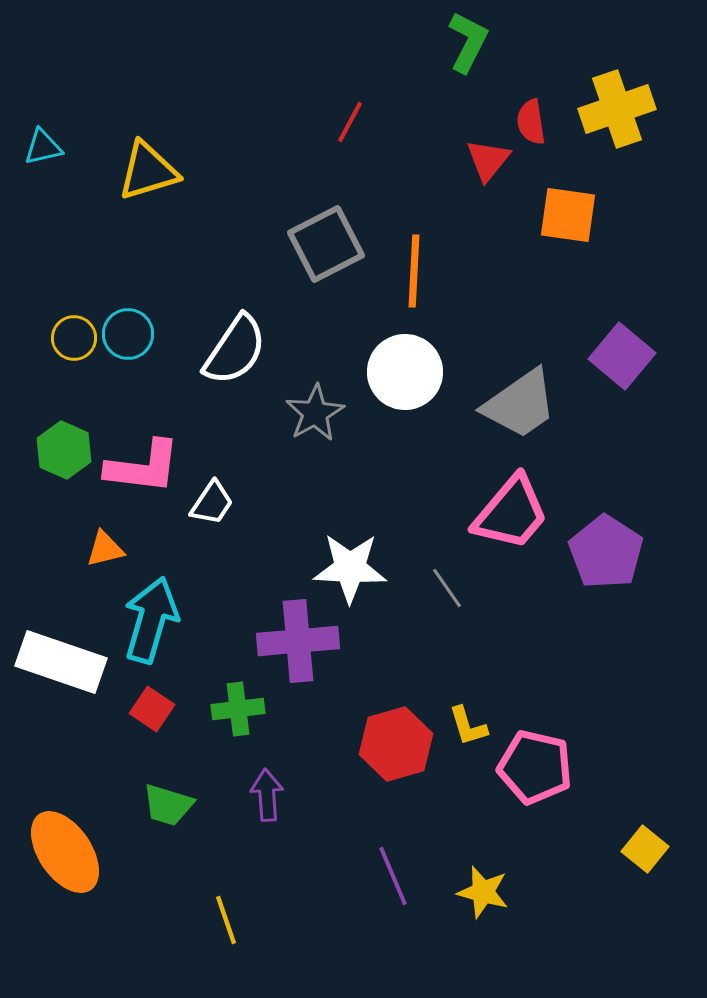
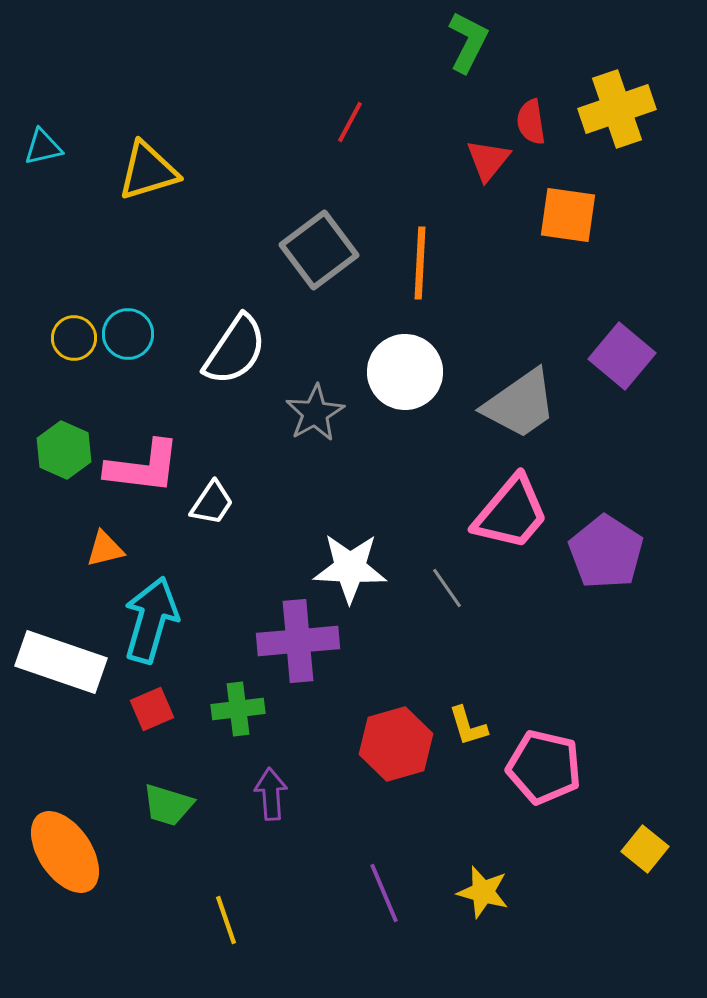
gray square: moved 7 px left, 6 px down; rotated 10 degrees counterclockwise
orange line: moved 6 px right, 8 px up
red square: rotated 33 degrees clockwise
pink pentagon: moved 9 px right
purple arrow: moved 4 px right, 1 px up
purple line: moved 9 px left, 17 px down
